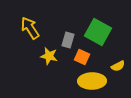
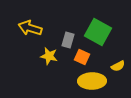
yellow arrow: rotated 40 degrees counterclockwise
